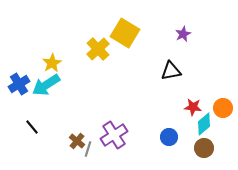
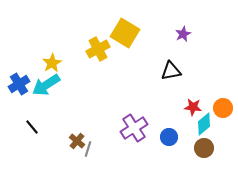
yellow cross: rotated 15 degrees clockwise
purple cross: moved 20 px right, 7 px up
